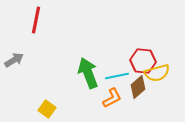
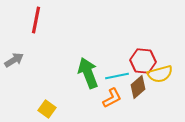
yellow semicircle: moved 3 px right, 1 px down
